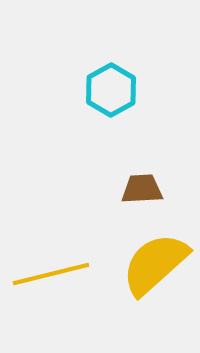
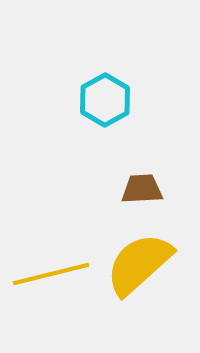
cyan hexagon: moved 6 px left, 10 px down
yellow semicircle: moved 16 px left
